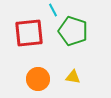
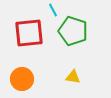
orange circle: moved 16 px left
